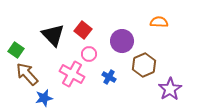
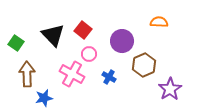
green square: moved 7 px up
brown arrow: rotated 40 degrees clockwise
